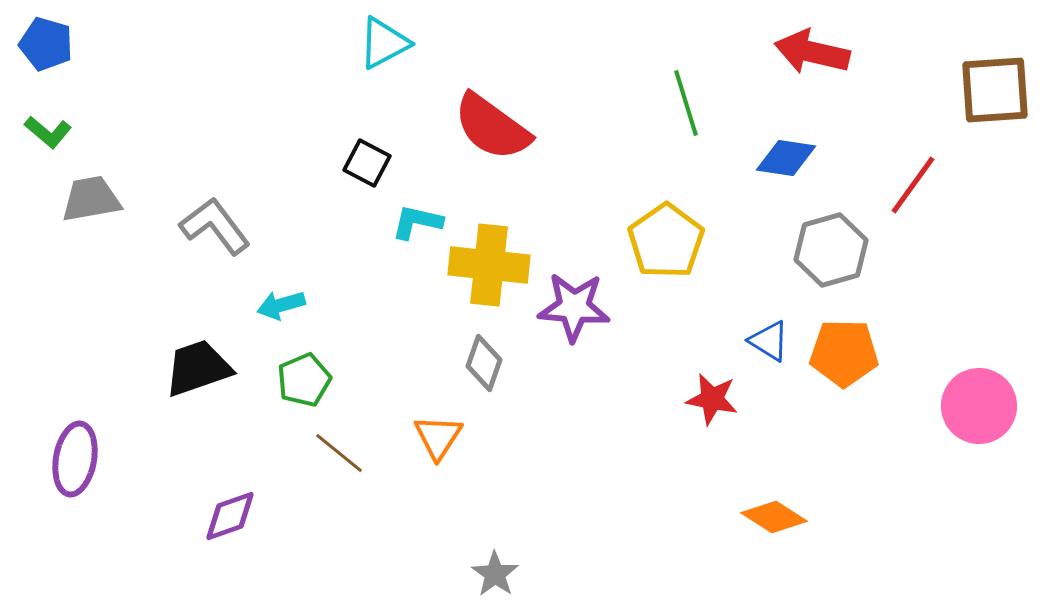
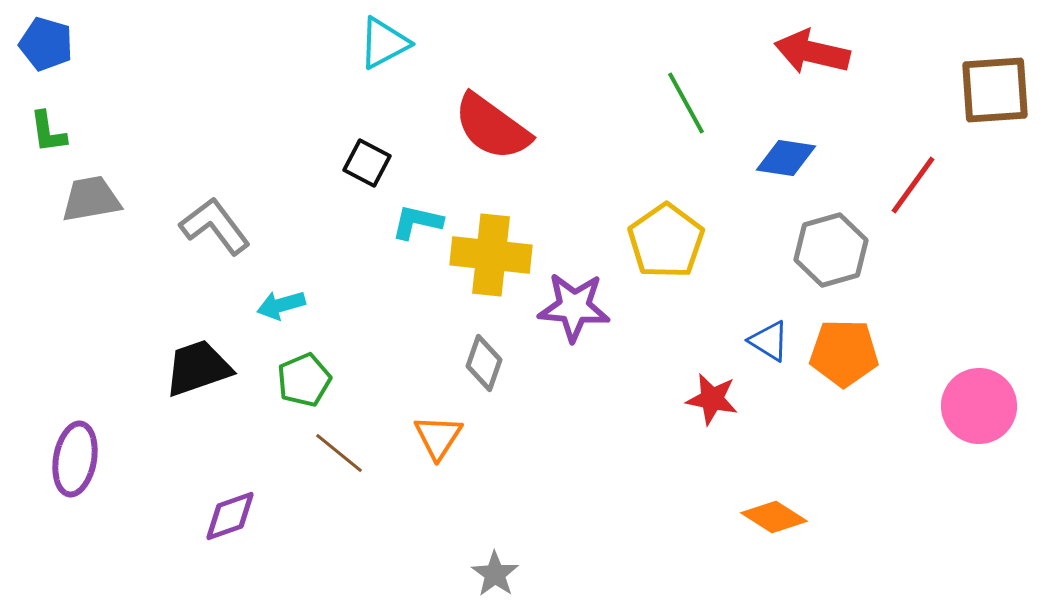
green line: rotated 12 degrees counterclockwise
green L-shape: rotated 42 degrees clockwise
yellow cross: moved 2 px right, 10 px up
